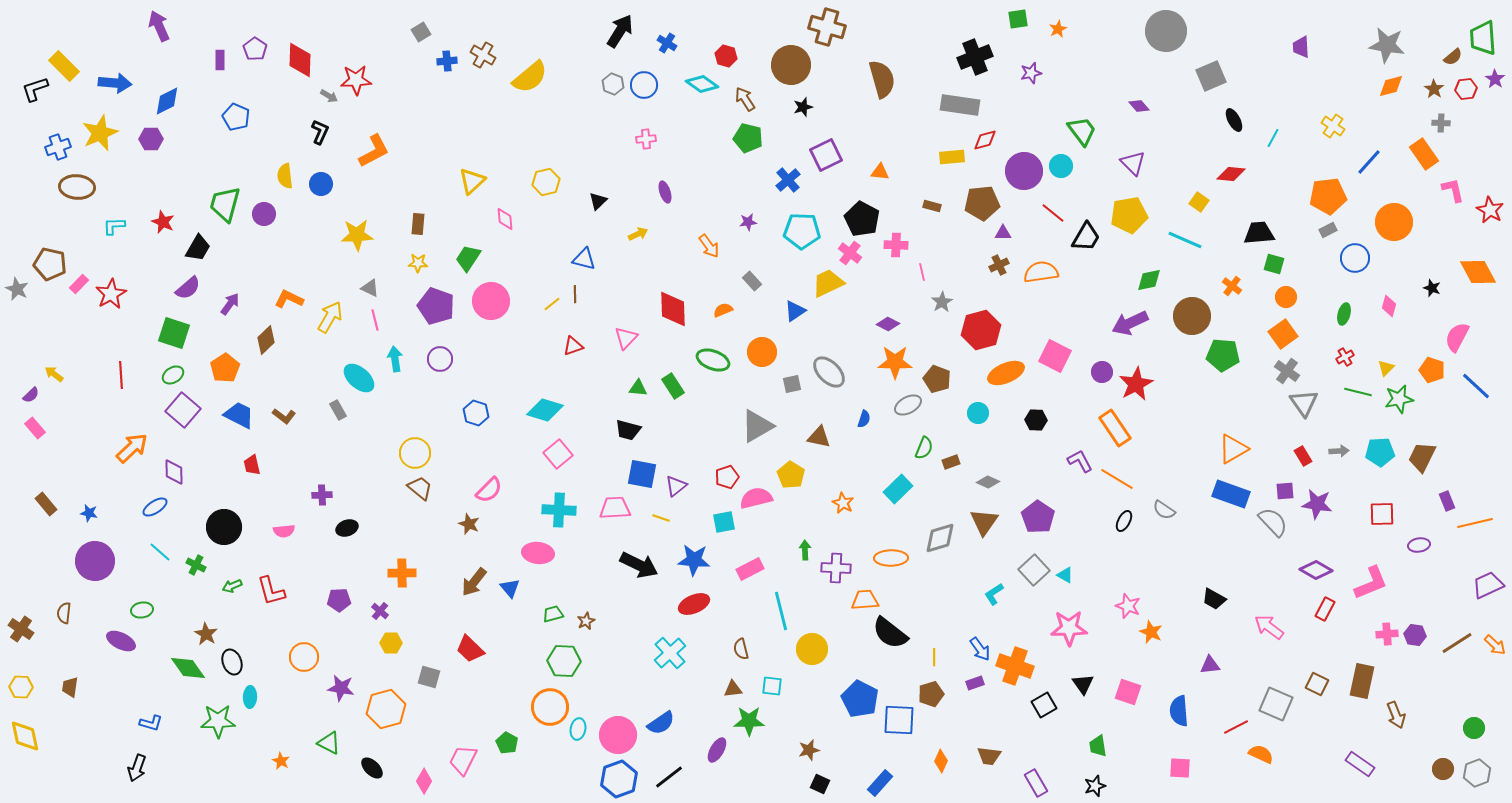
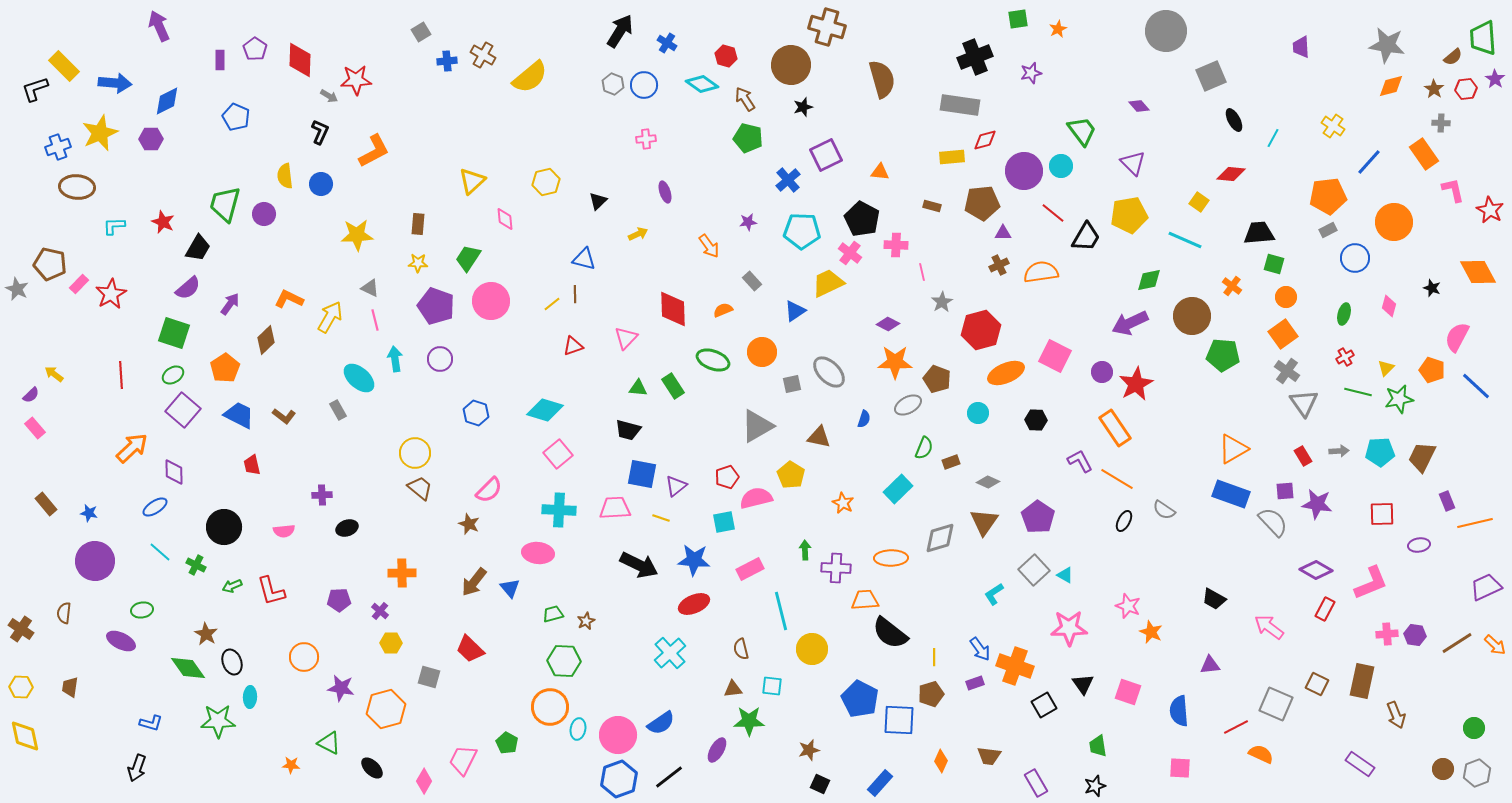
purple trapezoid at (1488, 585): moved 2 px left, 2 px down
orange star at (281, 761): moved 10 px right, 4 px down; rotated 24 degrees counterclockwise
